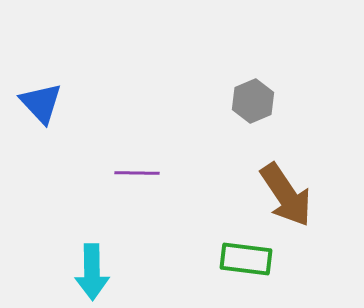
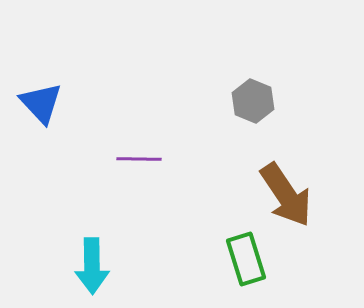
gray hexagon: rotated 15 degrees counterclockwise
purple line: moved 2 px right, 14 px up
green rectangle: rotated 66 degrees clockwise
cyan arrow: moved 6 px up
